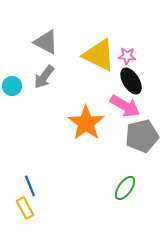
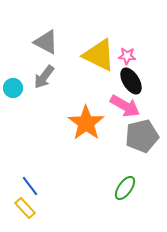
cyan circle: moved 1 px right, 2 px down
blue line: rotated 15 degrees counterclockwise
yellow rectangle: rotated 15 degrees counterclockwise
